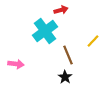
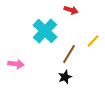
red arrow: moved 10 px right; rotated 32 degrees clockwise
cyan cross: rotated 10 degrees counterclockwise
brown line: moved 1 px right, 1 px up; rotated 54 degrees clockwise
black star: rotated 16 degrees clockwise
